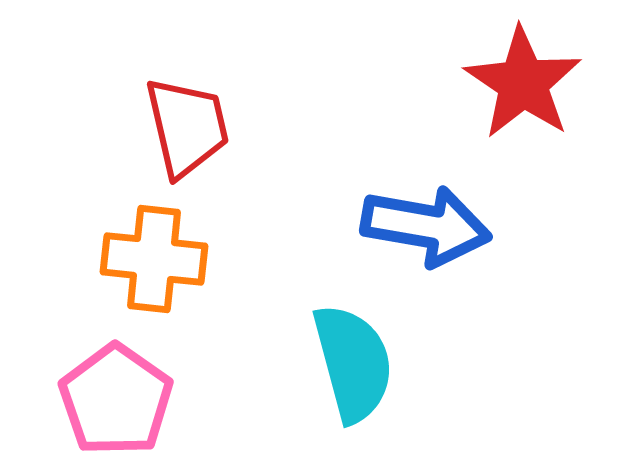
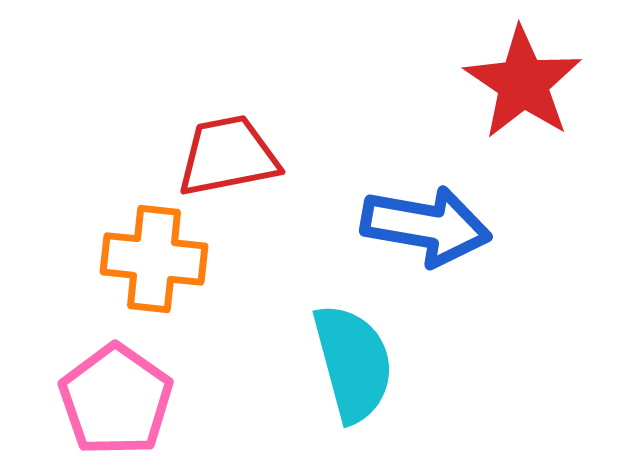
red trapezoid: moved 41 px right, 29 px down; rotated 88 degrees counterclockwise
